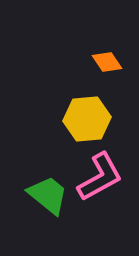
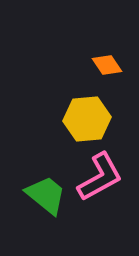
orange diamond: moved 3 px down
green trapezoid: moved 2 px left
